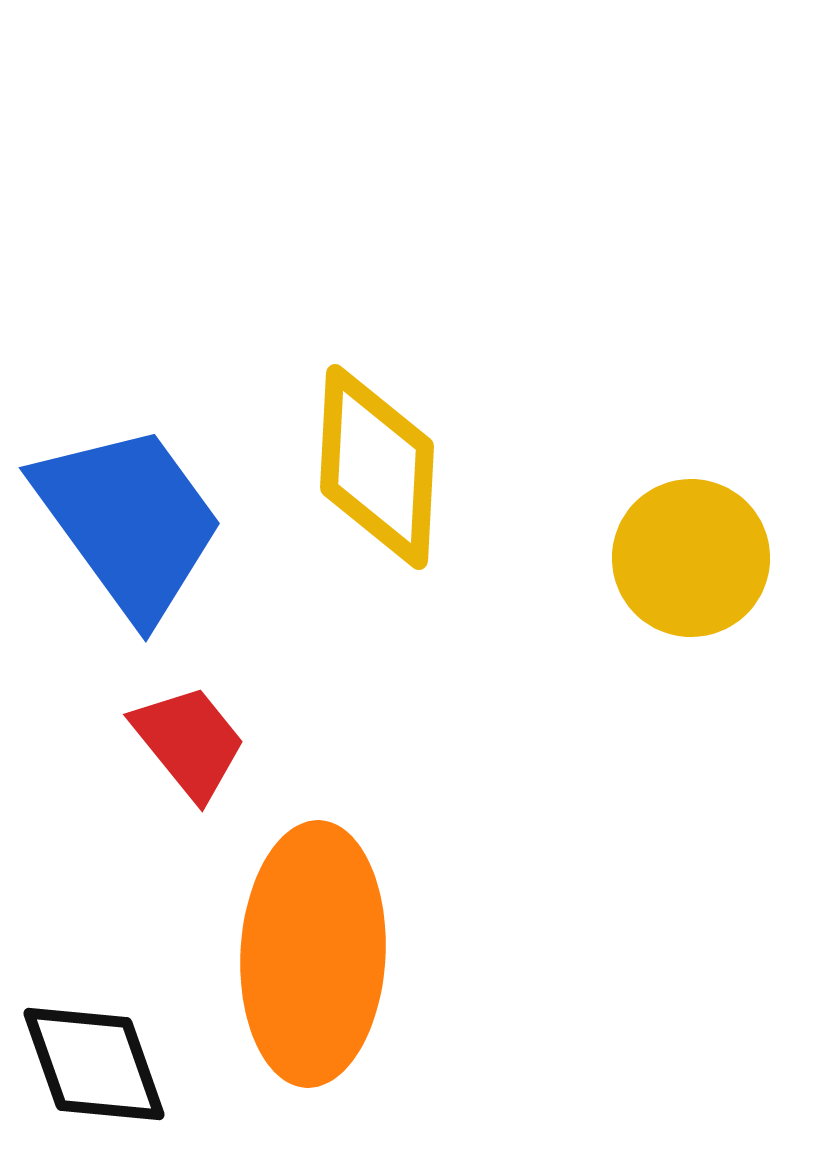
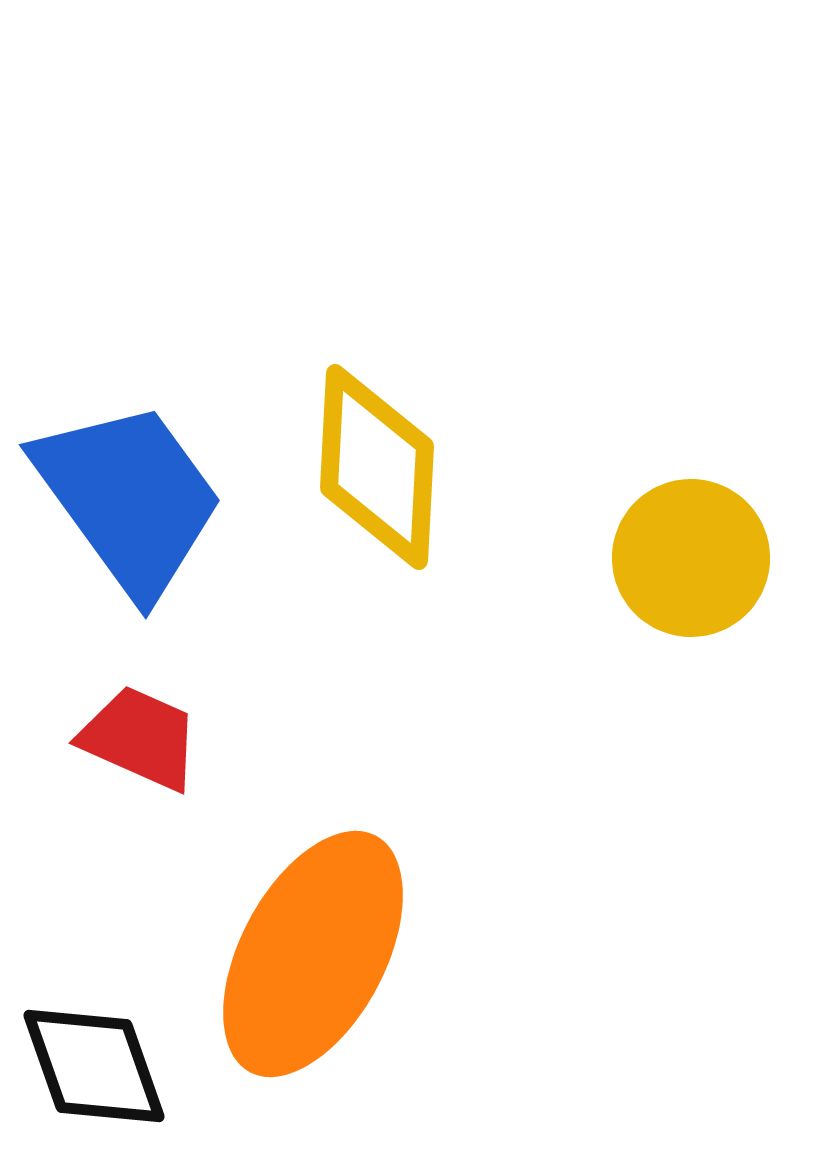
blue trapezoid: moved 23 px up
red trapezoid: moved 49 px left, 4 px up; rotated 27 degrees counterclockwise
orange ellipse: rotated 25 degrees clockwise
black diamond: moved 2 px down
